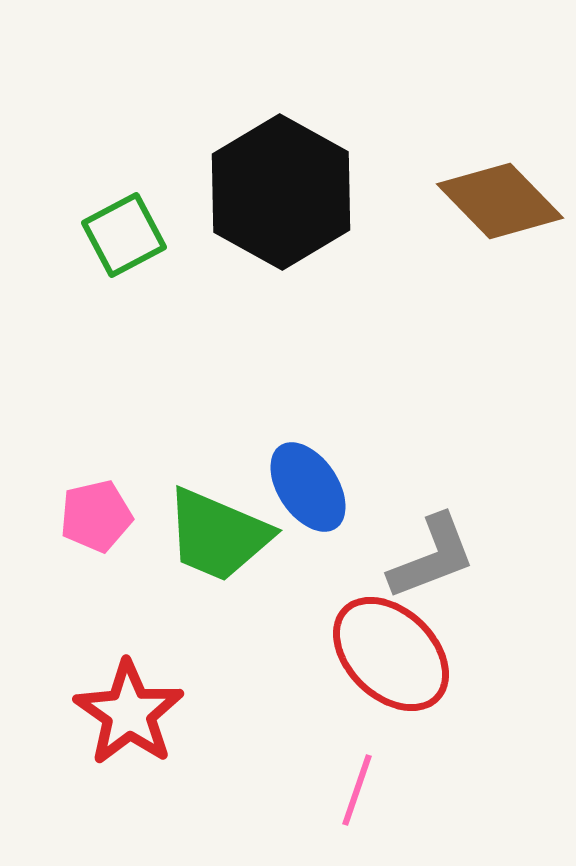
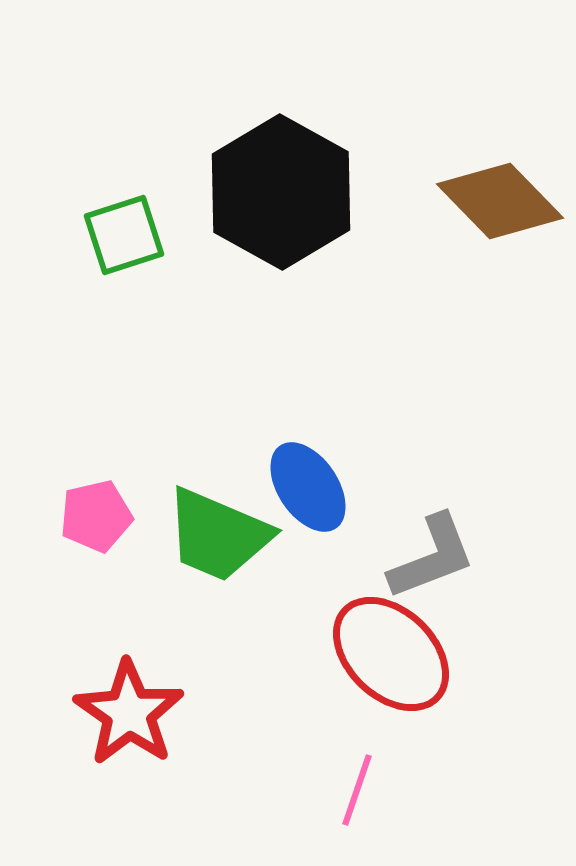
green square: rotated 10 degrees clockwise
